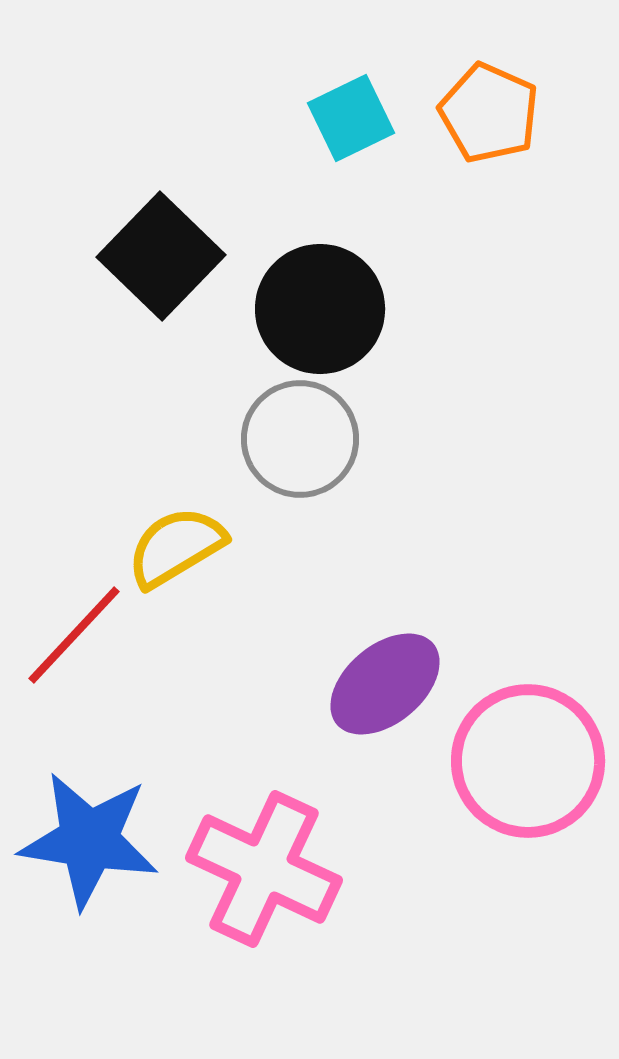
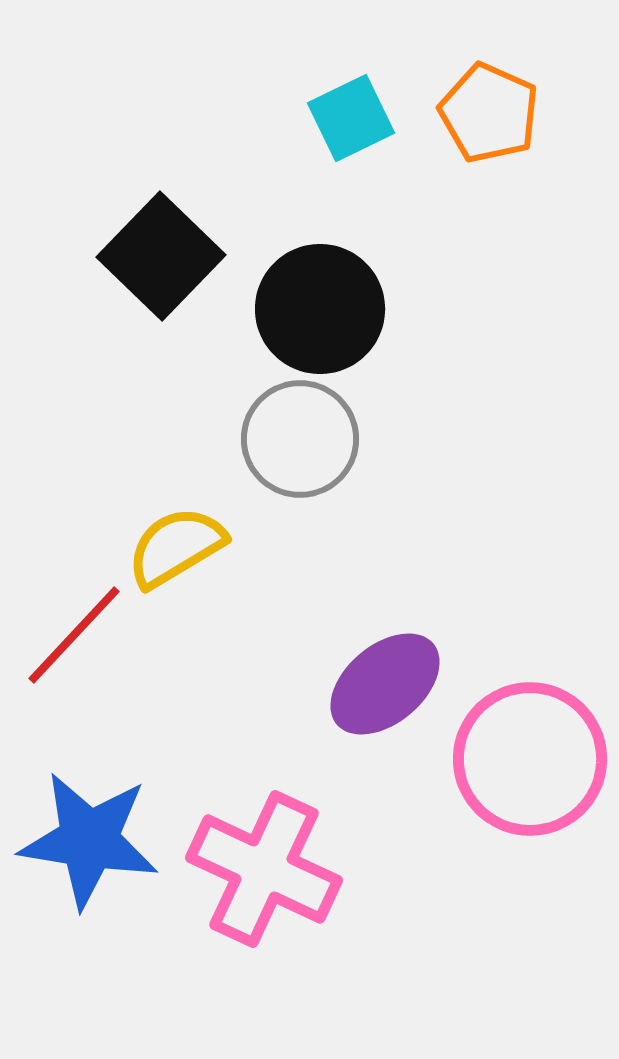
pink circle: moved 2 px right, 2 px up
